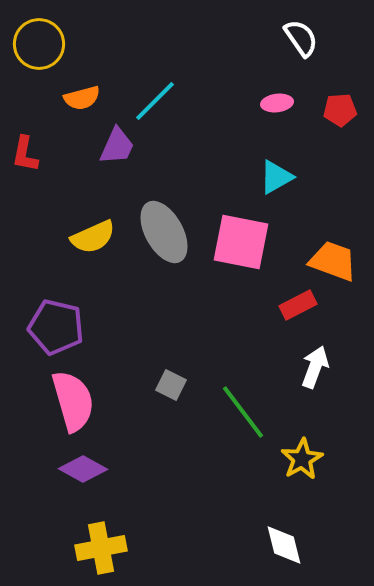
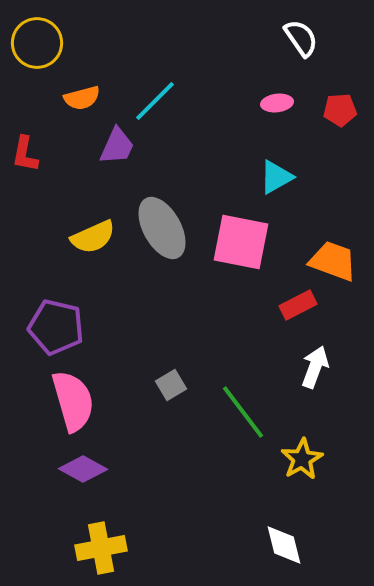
yellow circle: moved 2 px left, 1 px up
gray ellipse: moved 2 px left, 4 px up
gray square: rotated 32 degrees clockwise
